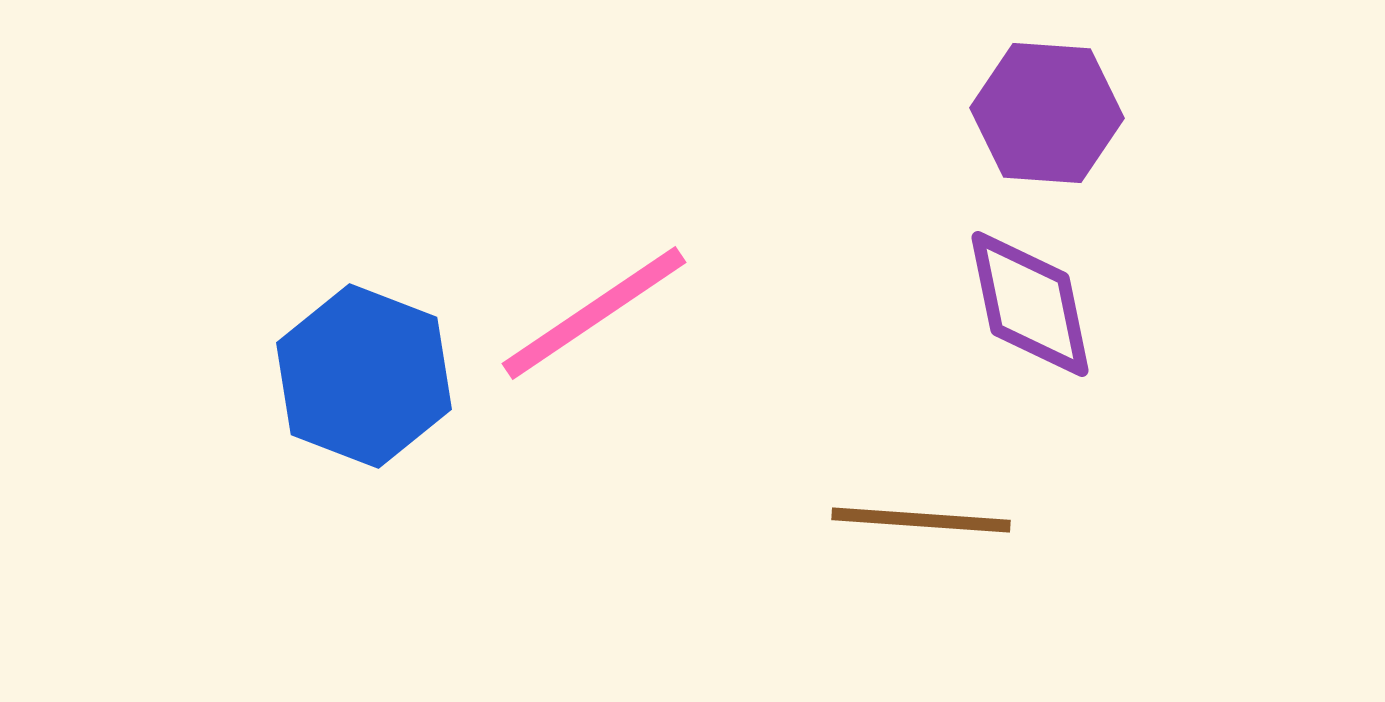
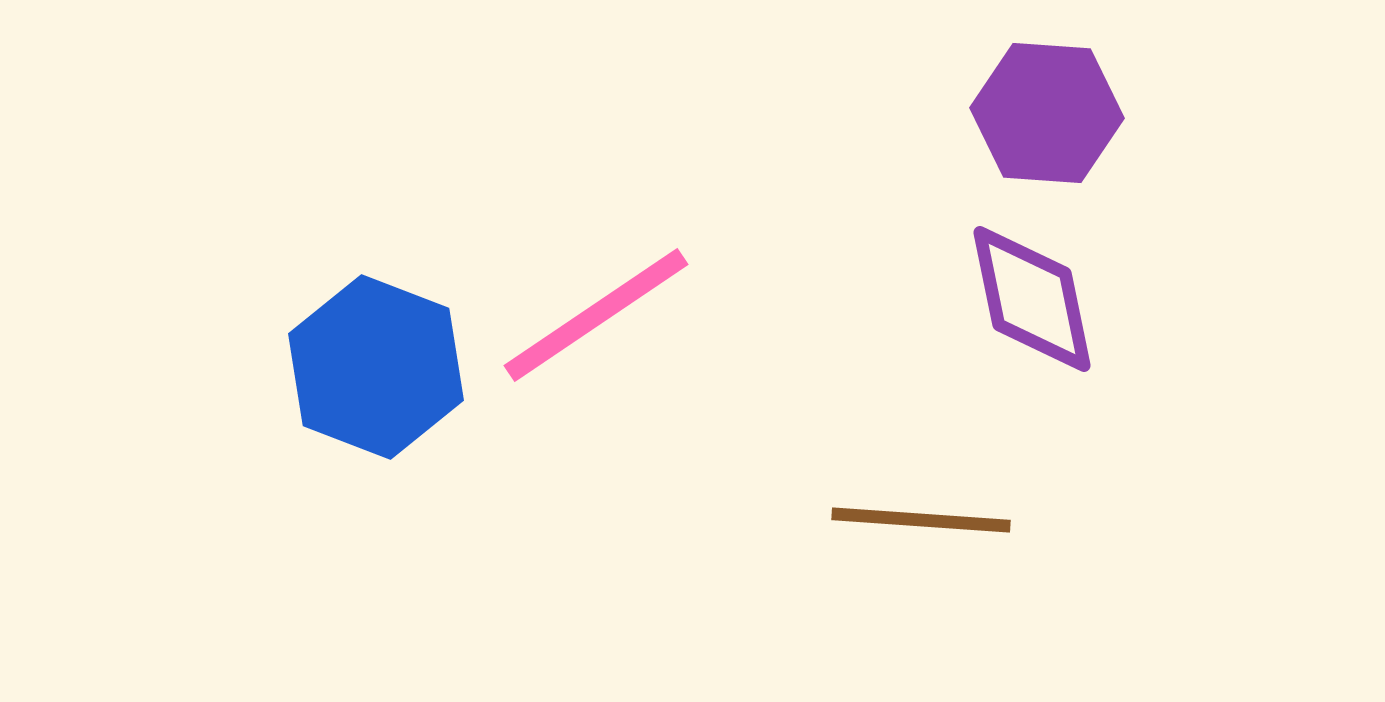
purple diamond: moved 2 px right, 5 px up
pink line: moved 2 px right, 2 px down
blue hexagon: moved 12 px right, 9 px up
